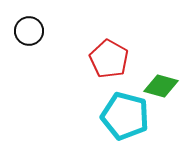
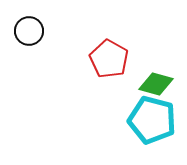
green diamond: moved 5 px left, 2 px up
cyan pentagon: moved 27 px right, 4 px down
